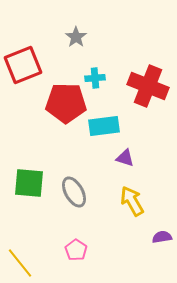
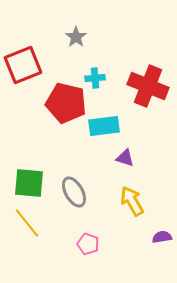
red pentagon: rotated 12 degrees clockwise
pink pentagon: moved 12 px right, 6 px up; rotated 15 degrees counterclockwise
yellow line: moved 7 px right, 40 px up
